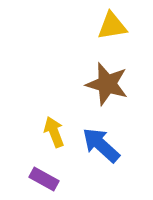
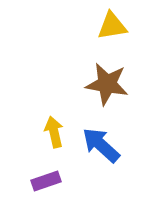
brown star: rotated 6 degrees counterclockwise
yellow arrow: rotated 8 degrees clockwise
purple rectangle: moved 2 px right, 2 px down; rotated 48 degrees counterclockwise
